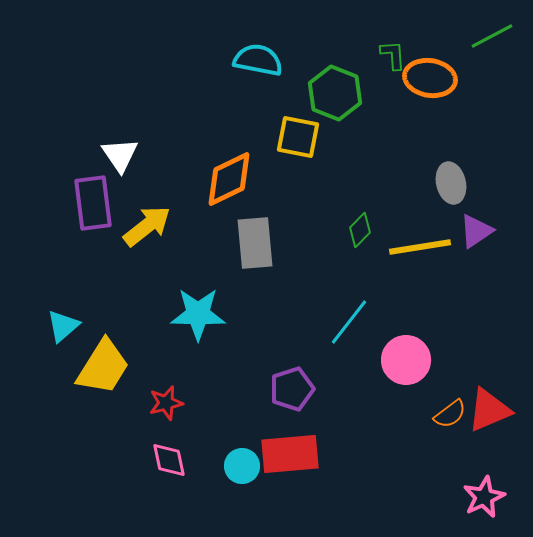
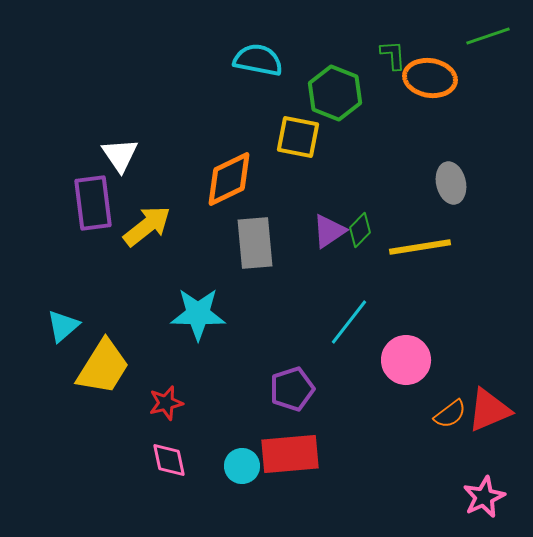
green line: moved 4 px left; rotated 9 degrees clockwise
purple triangle: moved 147 px left
